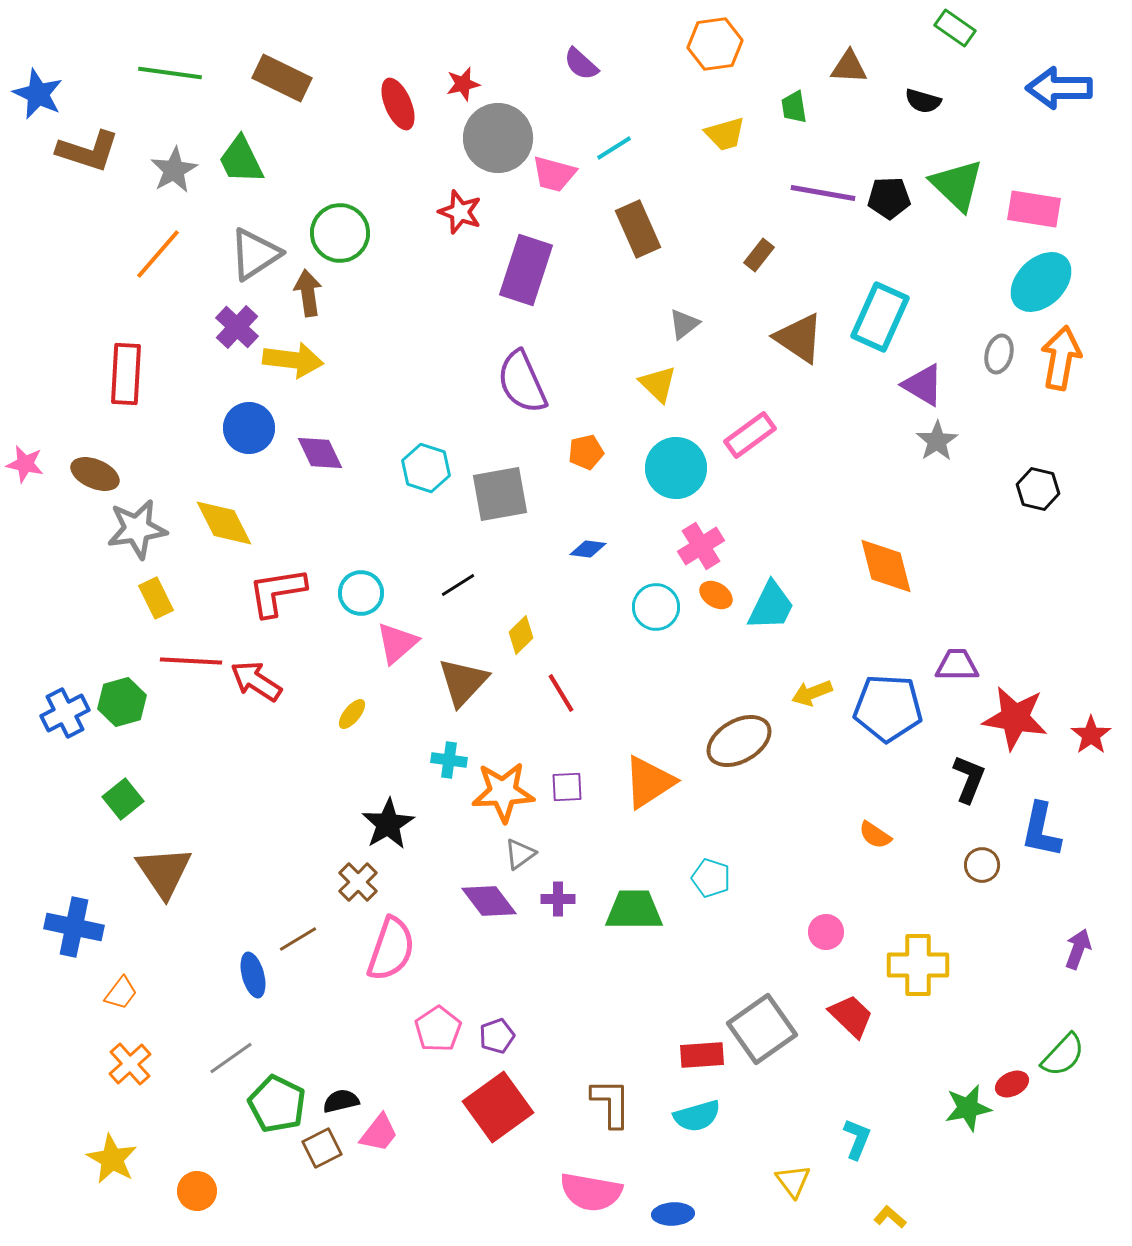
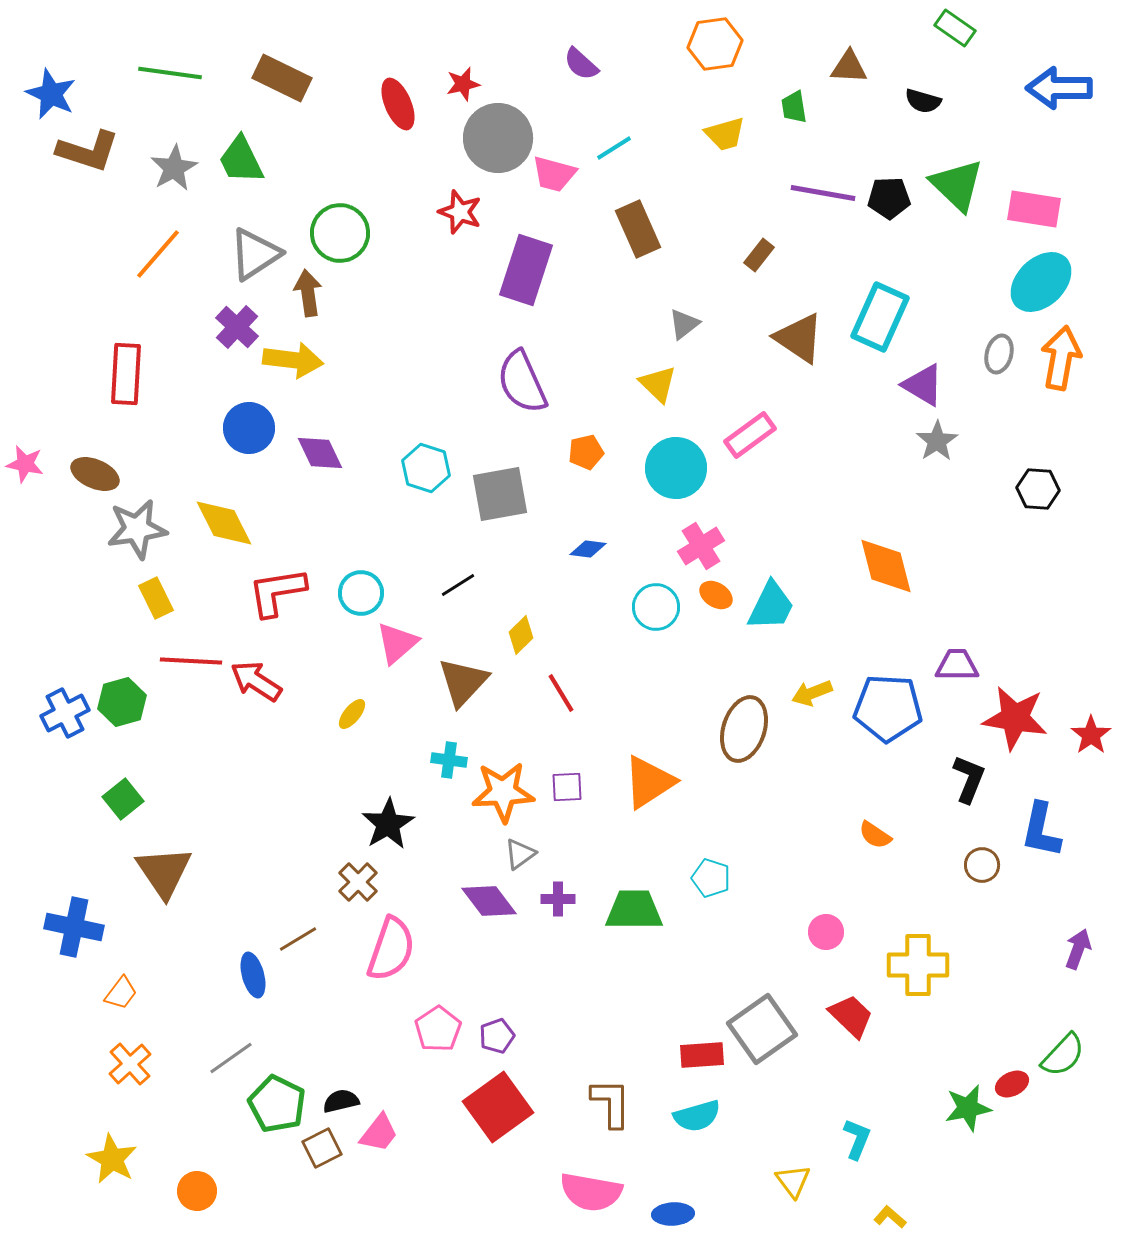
blue star at (38, 94): moved 13 px right
gray star at (174, 170): moved 2 px up
black hexagon at (1038, 489): rotated 9 degrees counterclockwise
brown ellipse at (739, 741): moved 5 px right, 12 px up; rotated 42 degrees counterclockwise
